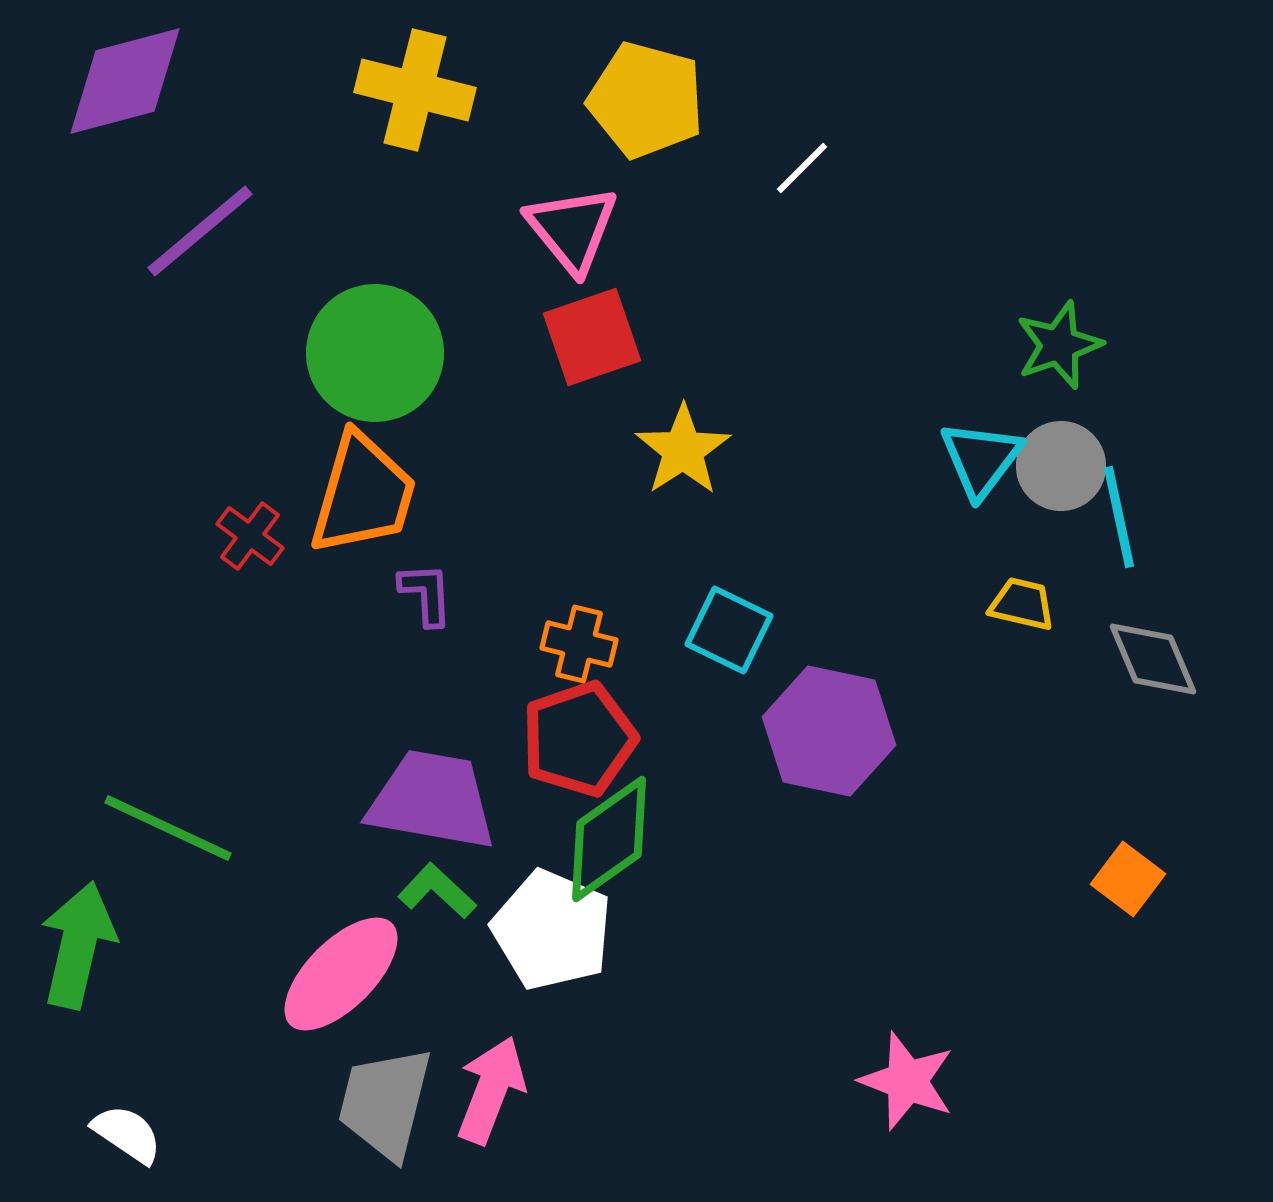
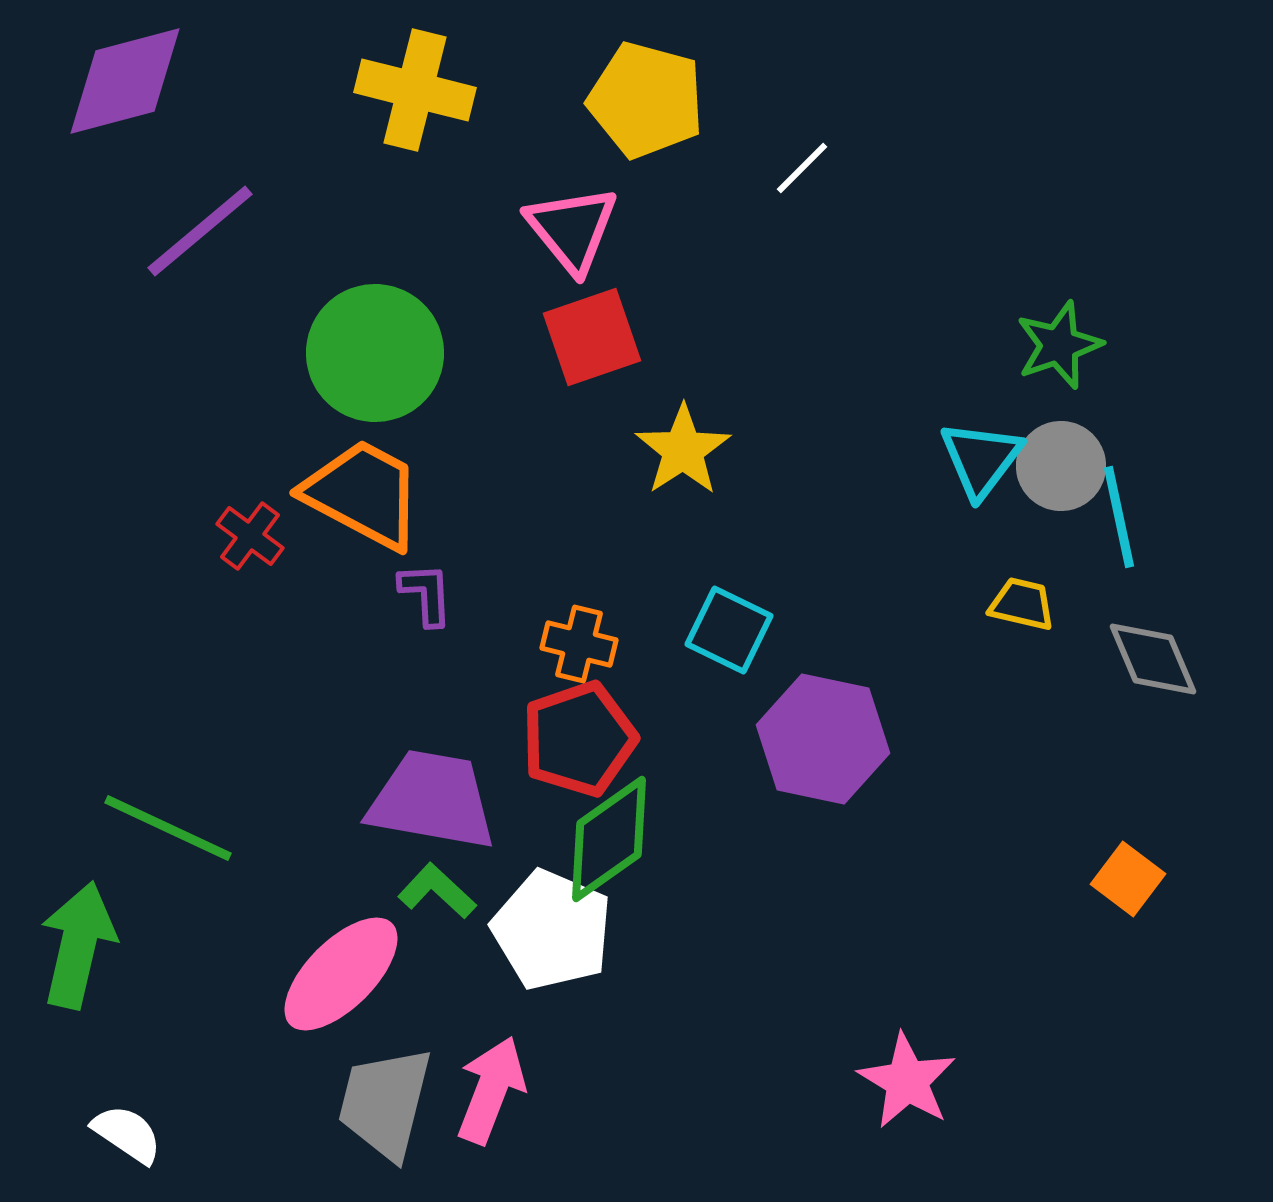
orange trapezoid: rotated 78 degrees counterclockwise
purple hexagon: moved 6 px left, 8 px down
pink star: rotated 10 degrees clockwise
